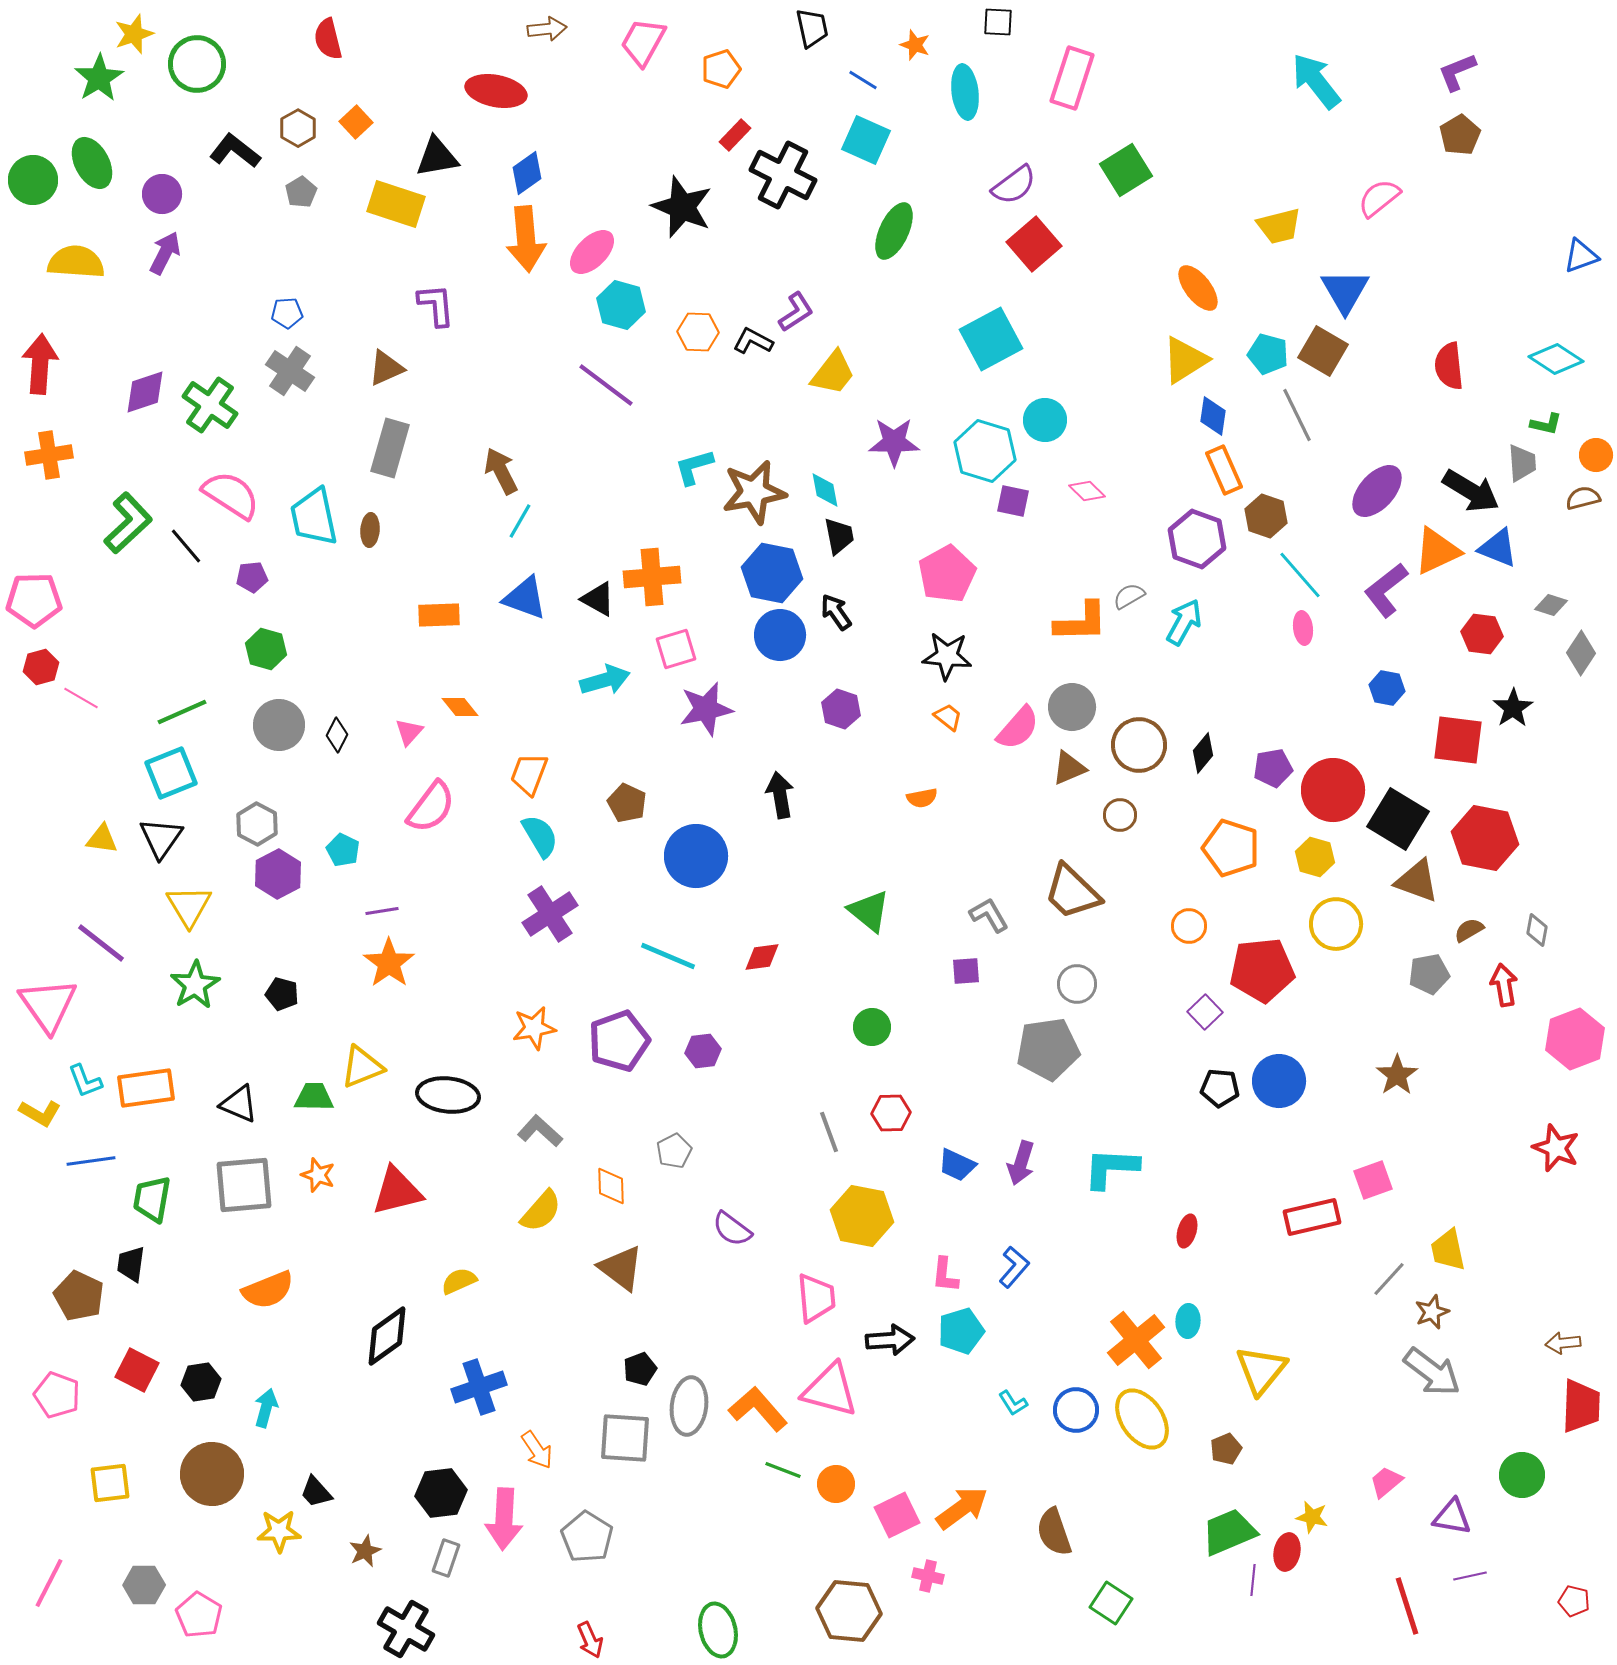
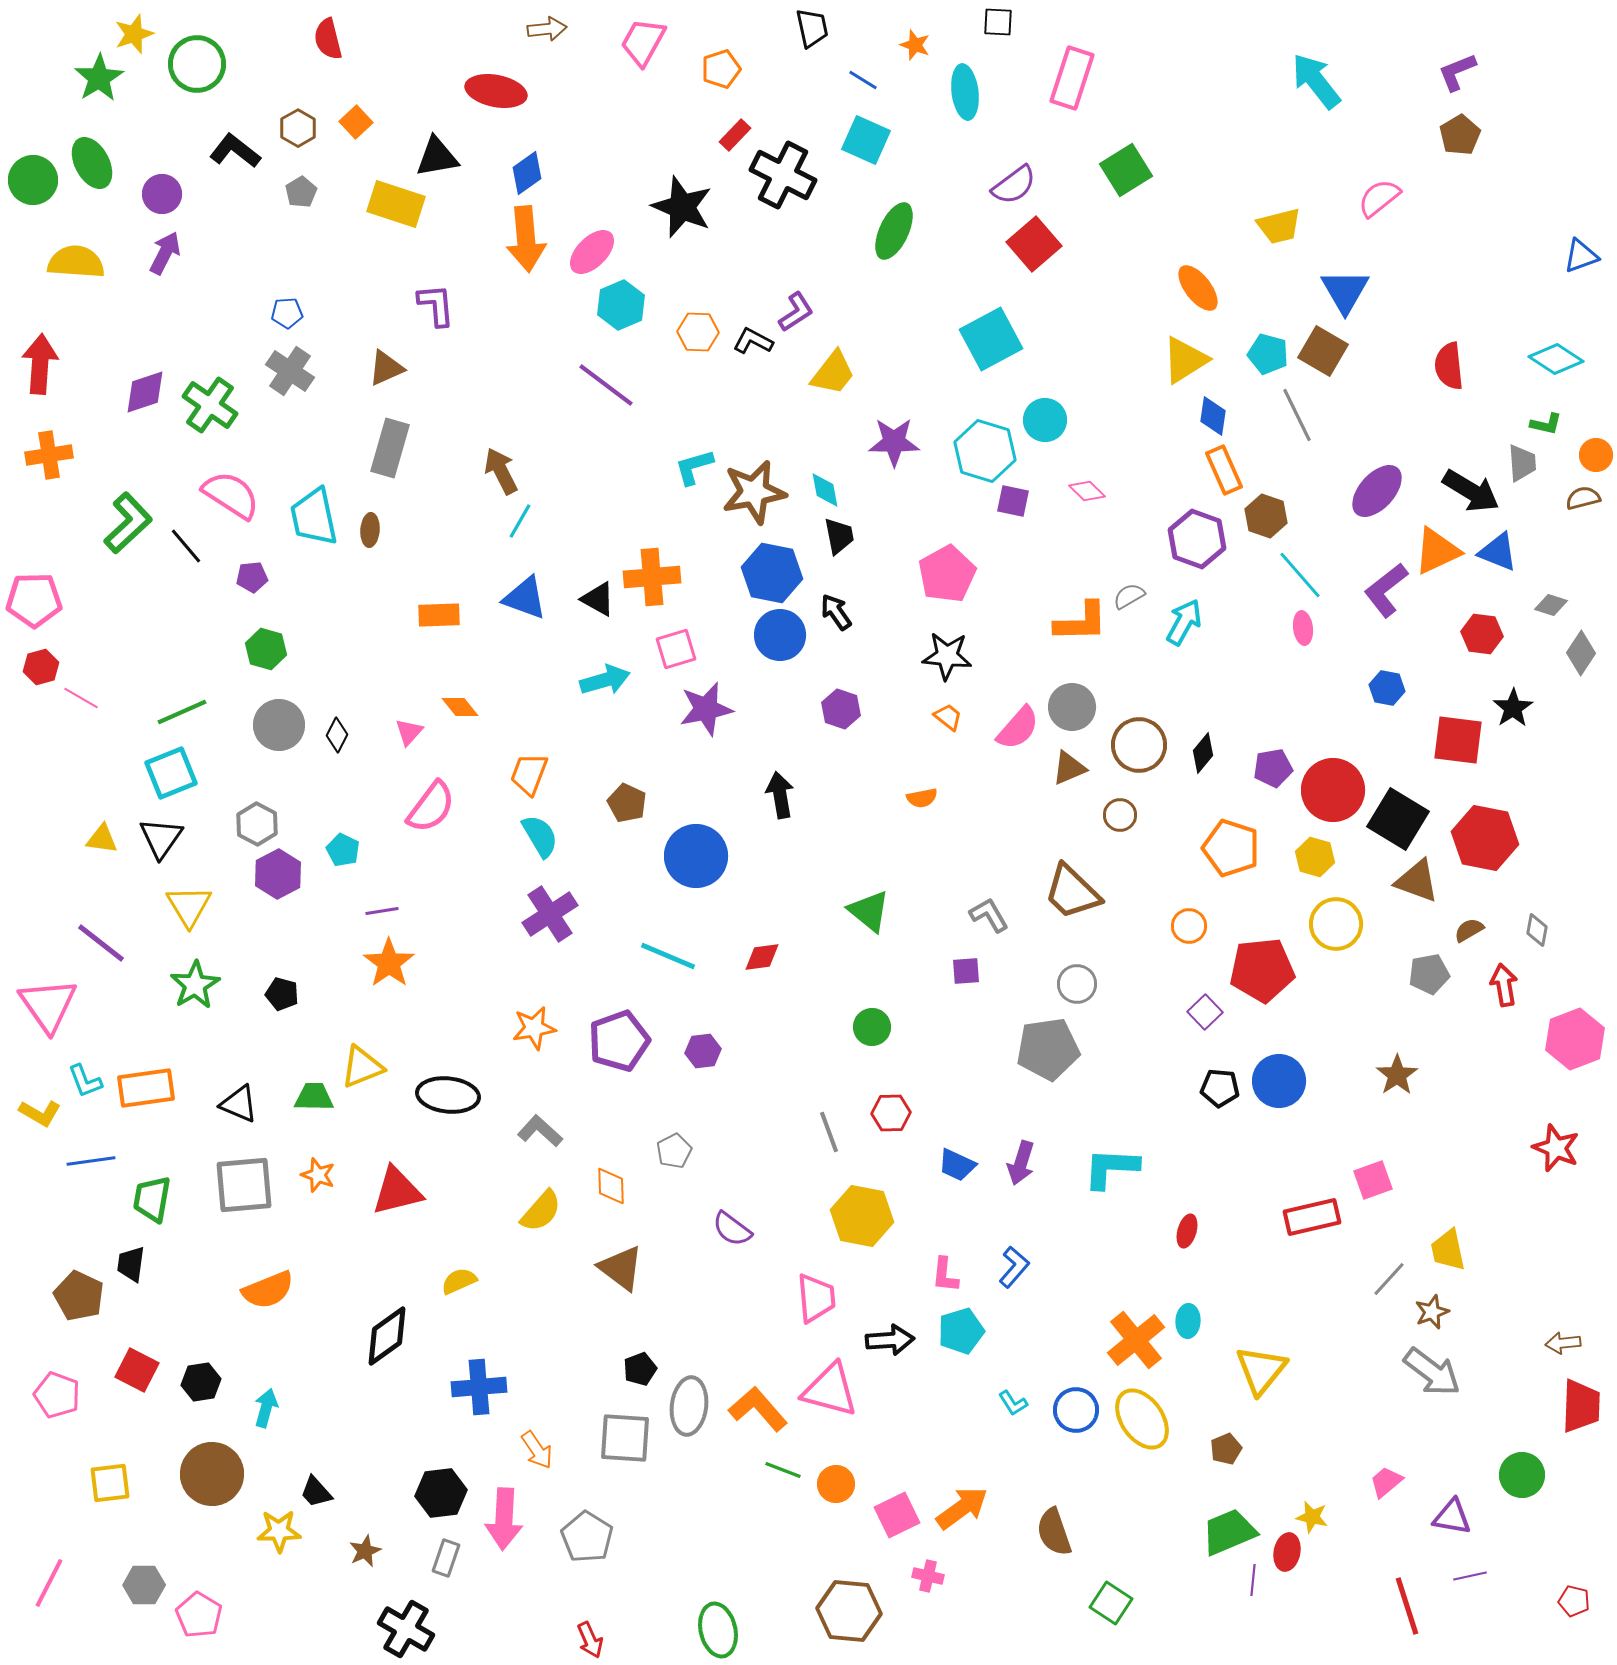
cyan hexagon at (621, 305): rotated 21 degrees clockwise
blue triangle at (1498, 548): moved 4 px down
blue cross at (479, 1387): rotated 14 degrees clockwise
